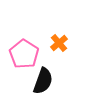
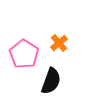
black semicircle: moved 8 px right
